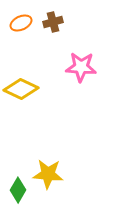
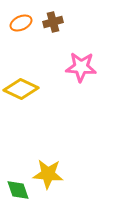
green diamond: rotated 50 degrees counterclockwise
